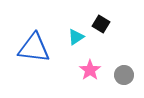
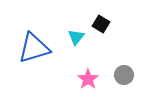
cyan triangle: rotated 18 degrees counterclockwise
blue triangle: rotated 24 degrees counterclockwise
pink star: moved 2 px left, 9 px down
